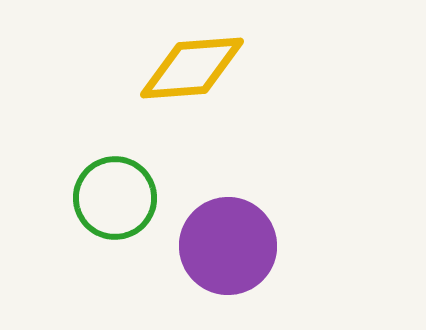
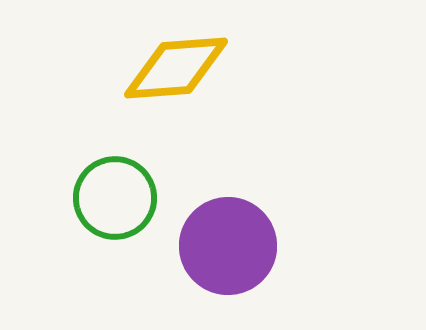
yellow diamond: moved 16 px left
